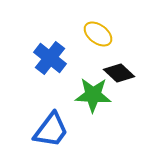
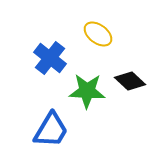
black diamond: moved 11 px right, 8 px down
green star: moved 6 px left, 4 px up
blue trapezoid: rotated 6 degrees counterclockwise
